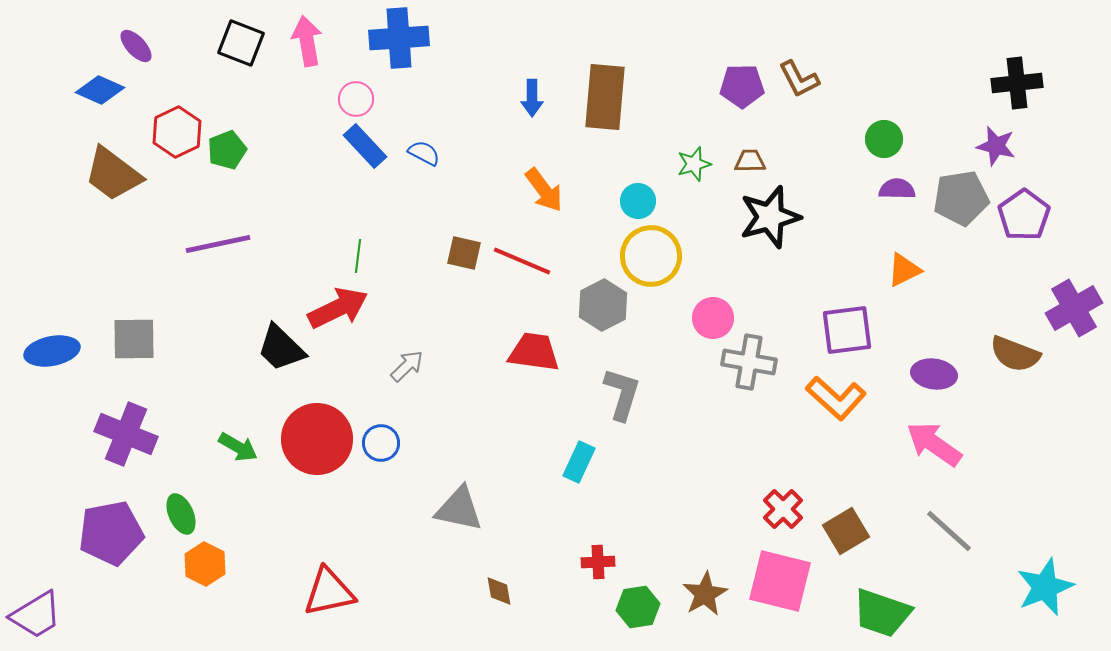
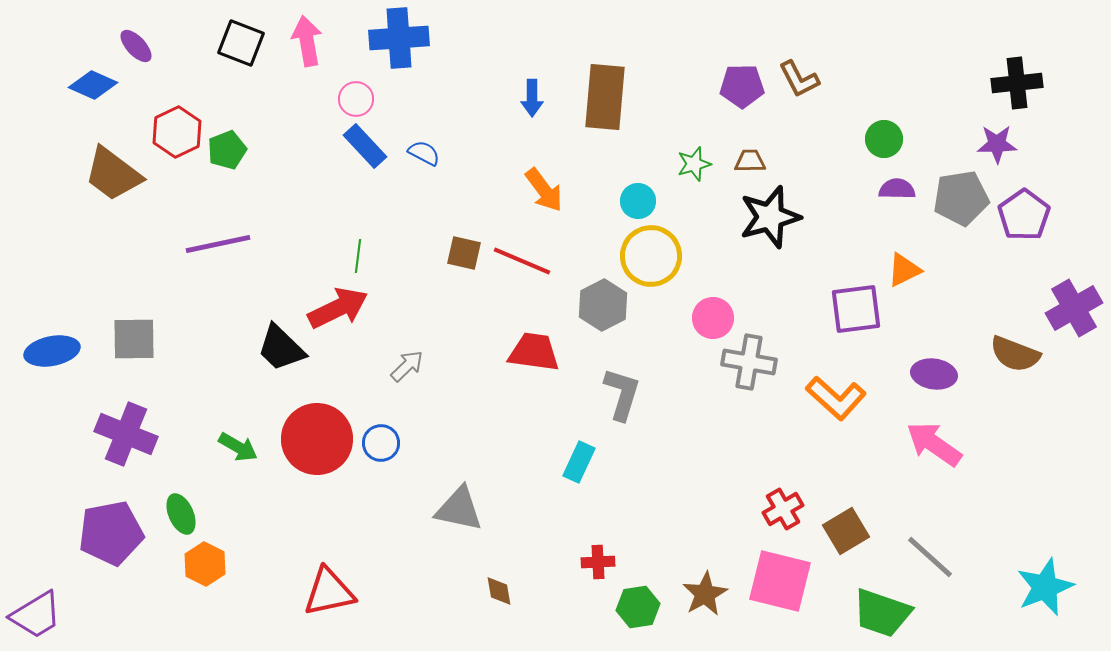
blue diamond at (100, 90): moved 7 px left, 5 px up
purple star at (996, 146): moved 1 px right, 2 px up; rotated 15 degrees counterclockwise
purple square at (847, 330): moved 9 px right, 21 px up
red cross at (783, 509): rotated 15 degrees clockwise
gray line at (949, 531): moved 19 px left, 26 px down
